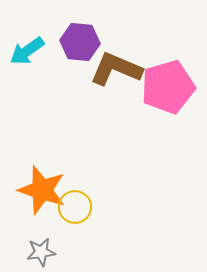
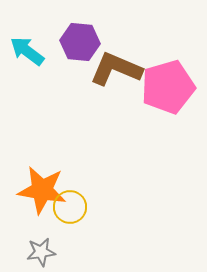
cyan arrow: rotated 72 degrees clockwise
orange star: rotated 9 degrees counterclockwise
yellow circle: moved 5 px left
